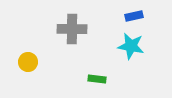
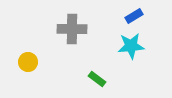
blue rectangle: rotated 18 degrees counterclockwise
cyan star: rotated 16 degrees counterclockwise
green rectangle: rotated 30 degrees clockwise
